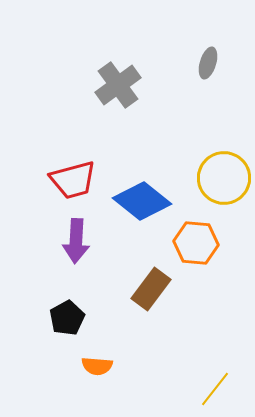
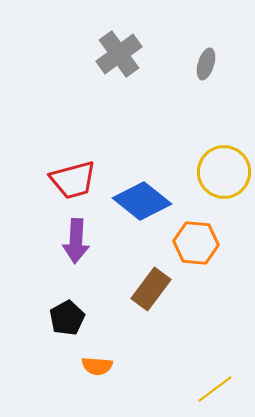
gray ellipse: moved 2 px left, 1 px down
gray cross: moved 1 px right, 31 px up
yellow circle: moved 6 px up
yellow line: rotated 15 degrees clockwise
